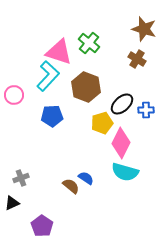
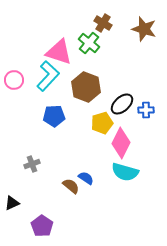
brown cross: moved 34 px left, 36 px up
pink circle: moved 15 px up
blue pentagon: moved 2 px right
gray cross: moved 11 px right, 14 px up
